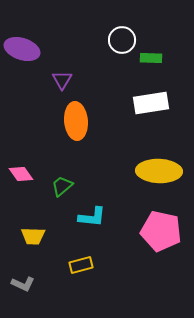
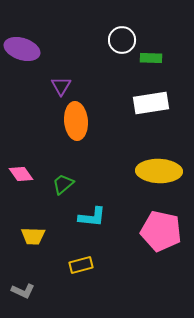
purple triangle: moved 1 px left, 6 px down
green trapezoid: moved 1 px right, 2 px up
gray L-shape: moved 7 px down
